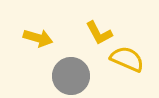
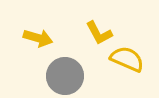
gray circle: moved 6 px left
